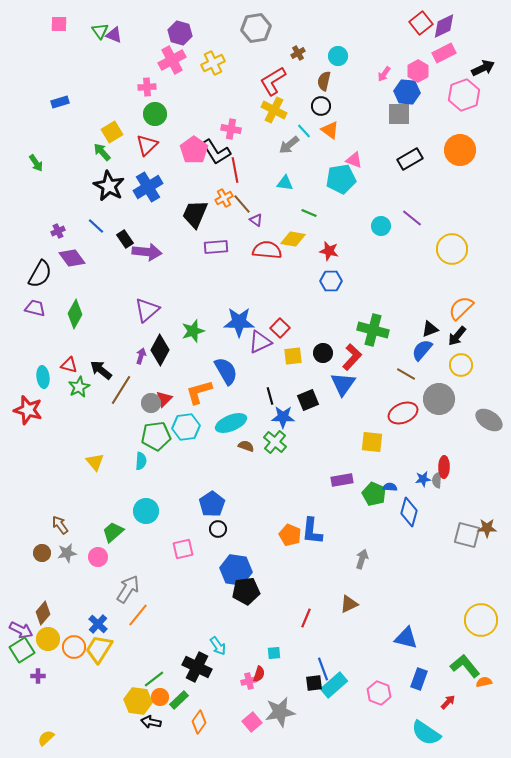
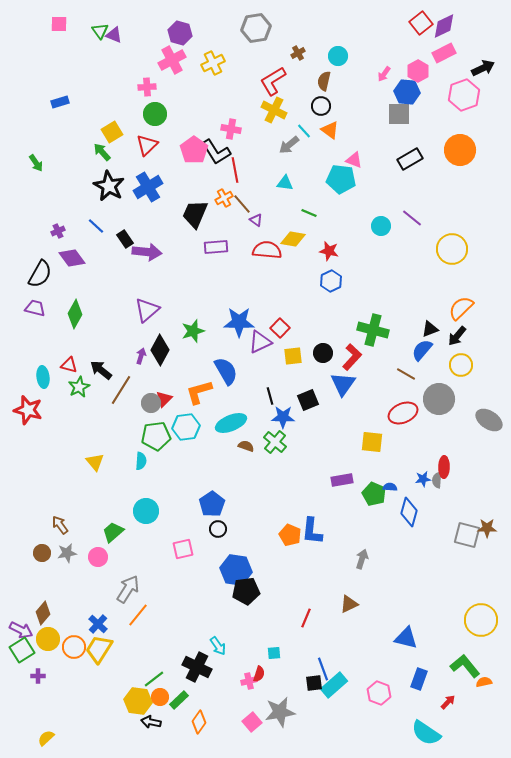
cyan pentagon at (341, 179): rotated 16 degrees clockwise
blue hexagon at (331, 281): rotated 25 degrees counterclockwise
